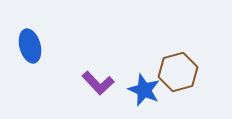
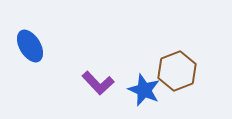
blue ellipse: rotated 16 degrees counterclockwise
brown hexagon: moved 1 px left, 1 px up; rotated 6 degrees counterclockwise
